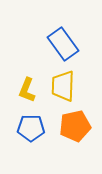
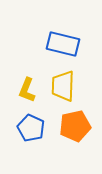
blue rectangle: rotated 40 degrees counterclockwise
blue pentagon: rotated 24 degrees clockwise
